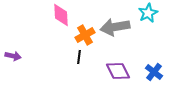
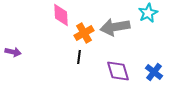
orange cross: moved 1 px left, 2 px up
purple arrow: moved 4 px up
purple diamond: rotated 10 degrees clockwise
